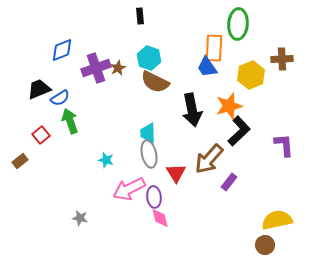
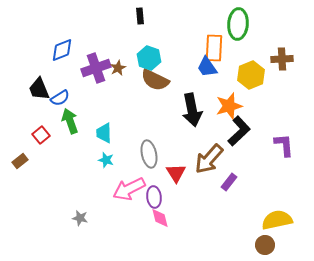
brown semicircle: moved 2 px up
black trapezoid: rotated 90 degrees counterclockwise
cyan trapezoid: moved 44 px left
